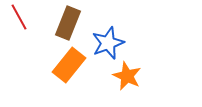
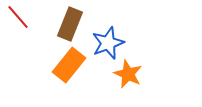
red line: moved 1 px left; rotated 12 degrees counterclockwise
brown rectangle: moved 2 px right, 1 px down
orange star: moved 1 px right, 2 px up
